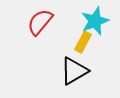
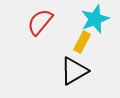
cyan star: moved 2 px up
yellow rectangle: moved 1 px left
